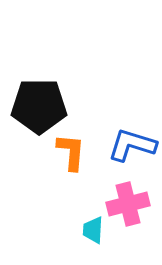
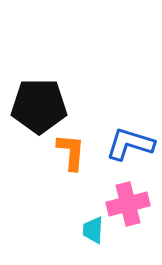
blue L-shape: moved 2 px left, 1 px up
